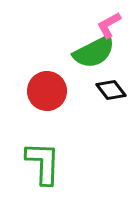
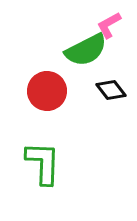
green semicircle: moved 8 px left, 2 px up
